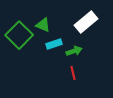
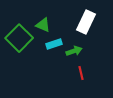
white rectangle: rotated 25 degrees counterclockwise
green square: moved 3 px down
red line: moved 8 px right
